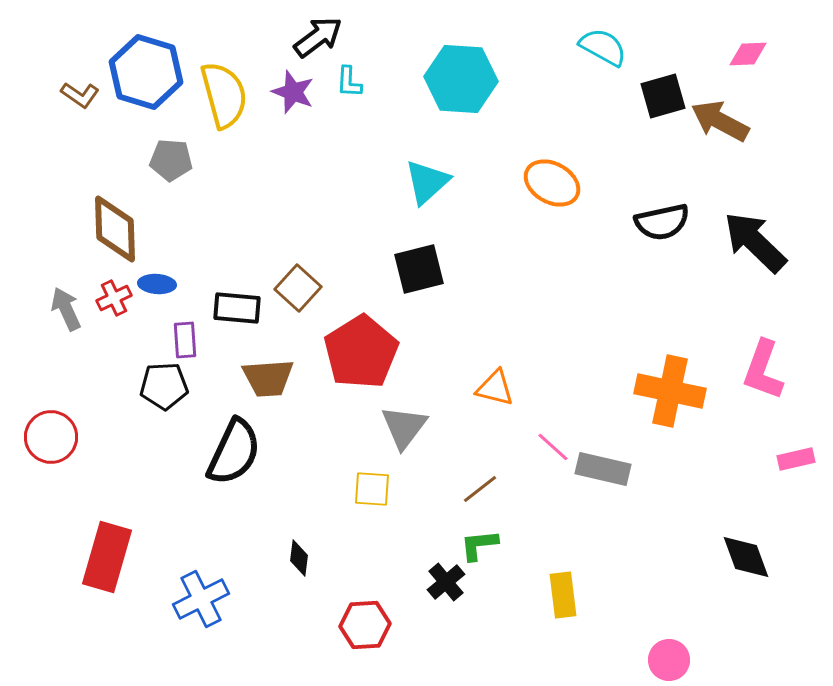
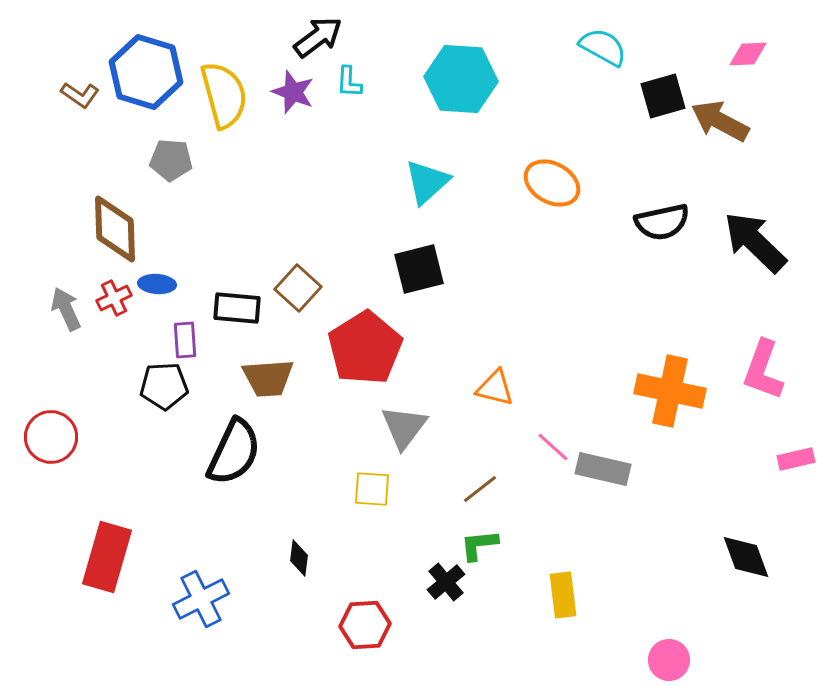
red pentagon at (361, 352): moved 4 px right, 4 px up
